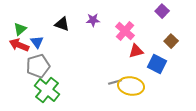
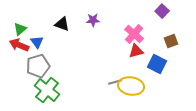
pink cross: moved 9 px right, 3 px down
brown square: rotated 24 degrees clockwise
